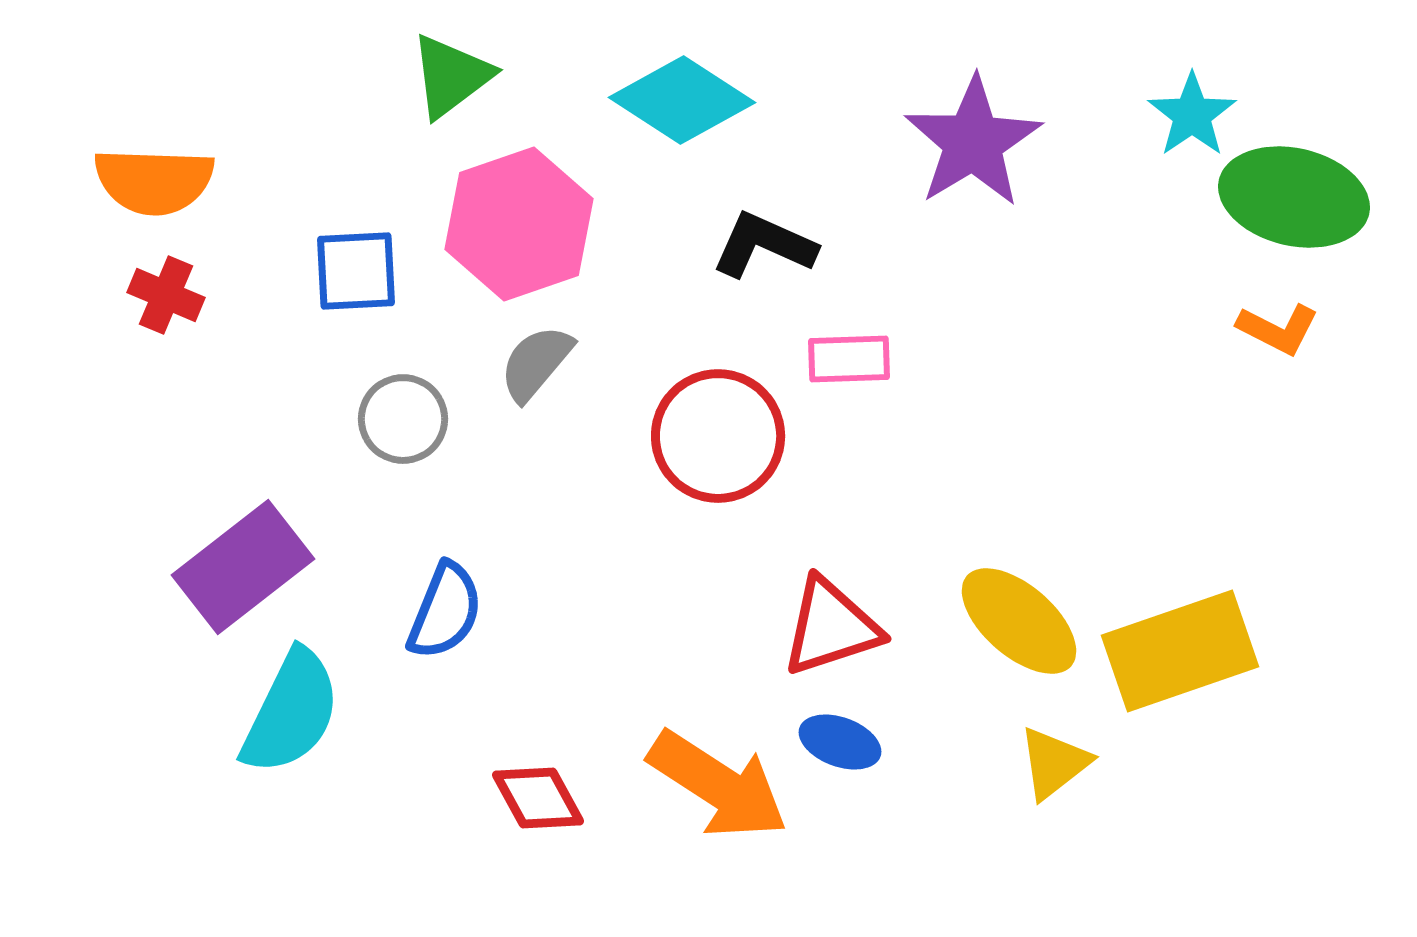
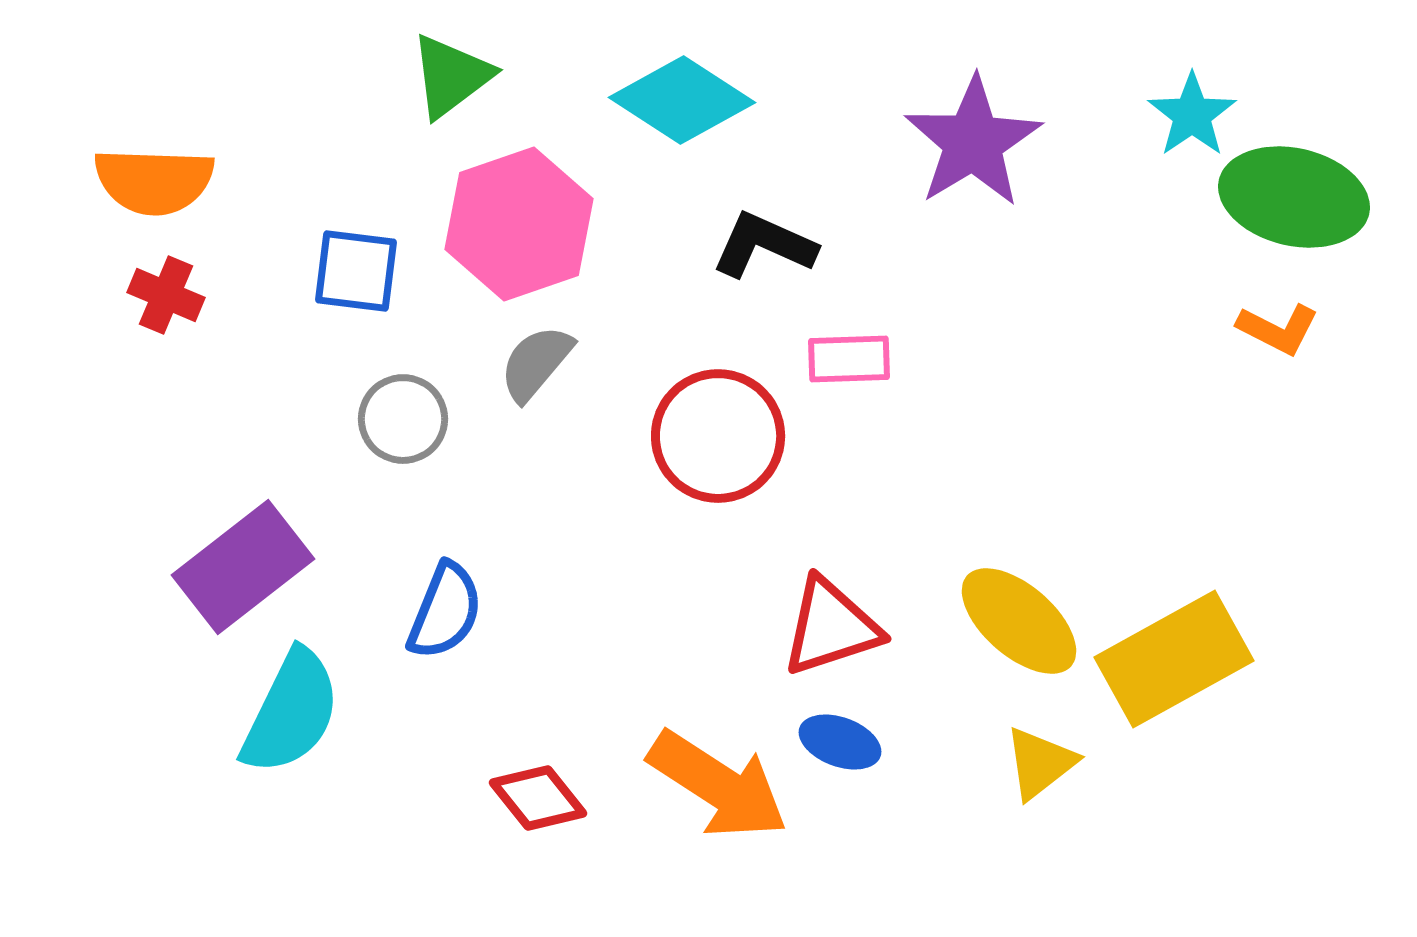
blue square: rotated 10 degrees clockwise
yellow rectangle: moved 6 px left, 8 px down; rotated 10 degrees counterclockwise
yellow triangle: moved 14 px left
red diamond: rotated 10 degrees counterclockwise
